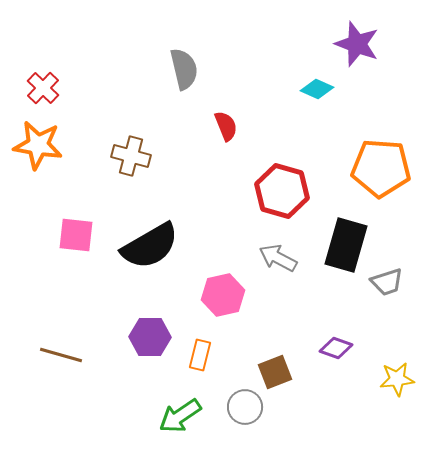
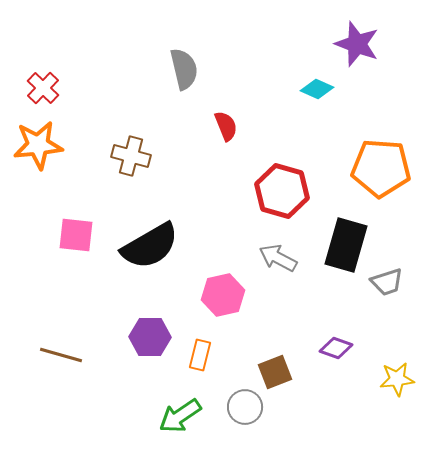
orange star: rotated 15 degrees counterclockwise
